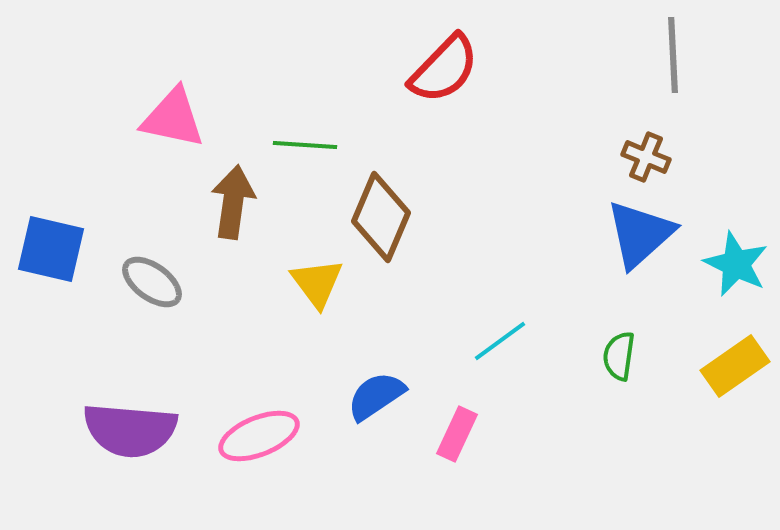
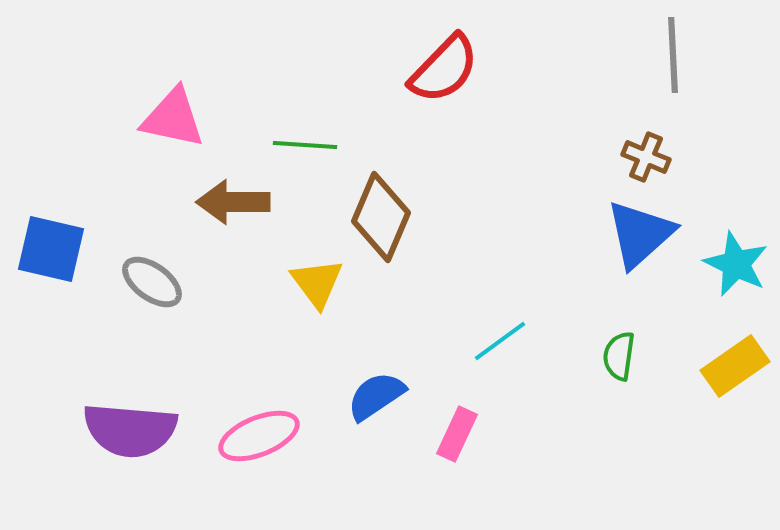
brown arrow: rotated 98 degrees counterclockwise
